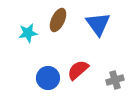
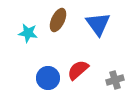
cyan star: rotated 18 degrees clockwise
